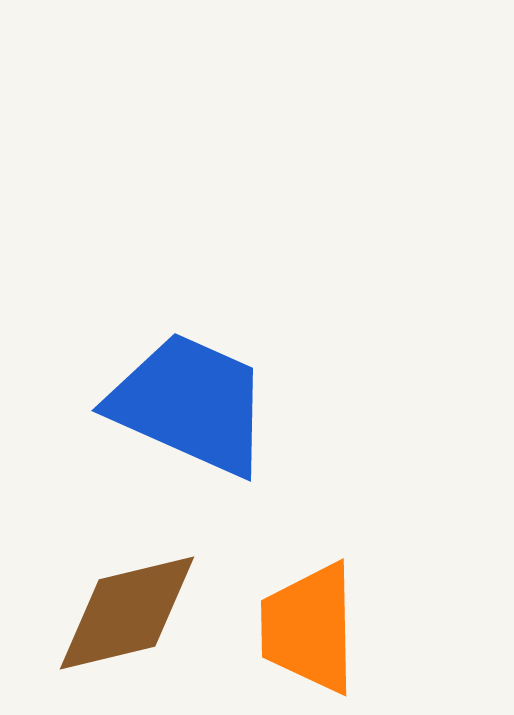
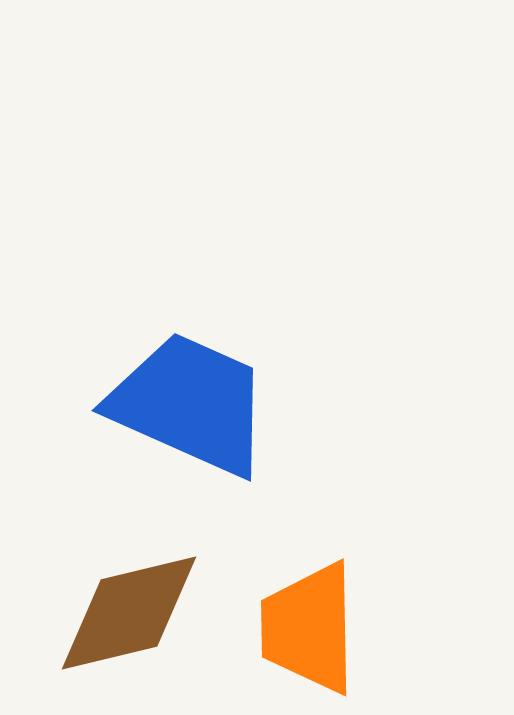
brown diamond: moved 2 px right
